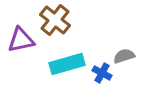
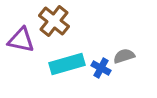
brown cross: moved 1 px left, 1 px down
purple triangle: rotated 24 degrees clockwise
blue cross: moved 1 px left, 5 px up
